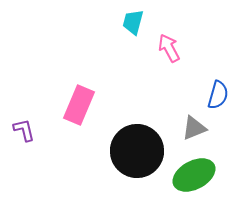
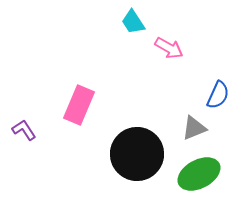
cyan trapezoid: rotated 48 degrees counterclockwise
pink arrow: rotated 148 degrees clockwise
blue semicircle: rotated 8 degrees clockwise
purple L-shape: rotated 20 degrees counterclockwise
black circle: moved 3 px down
green ellipse: moved 5 px right, 1 px up
